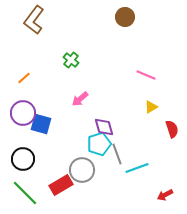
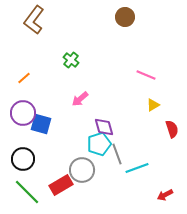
yellow triangle: moved 2 px right, 2 px up
green line: moved 2 px right, 1 px up
